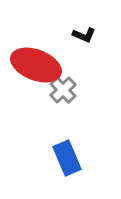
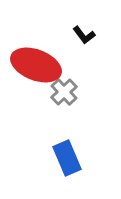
black L-shape: rotated 30 degrees clockwise
gray cross: moved 1 px right, 2 px down
